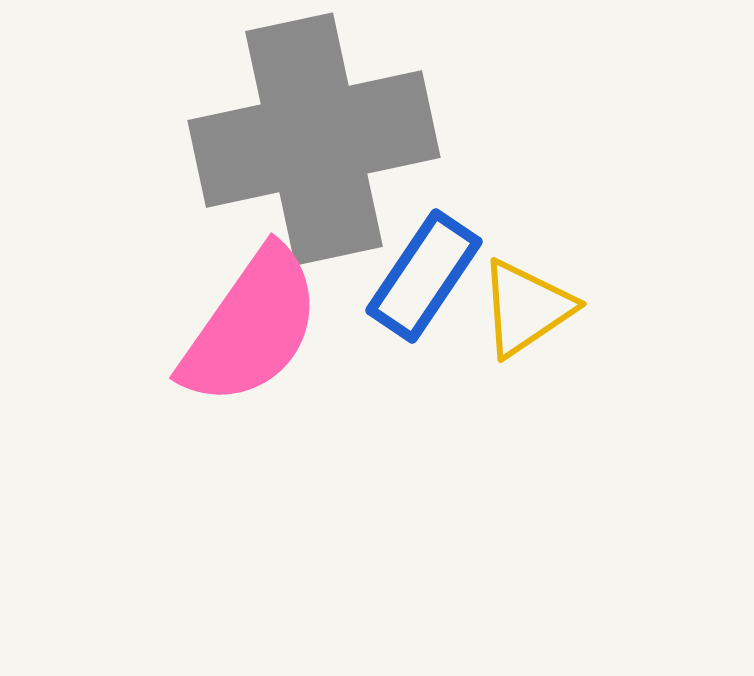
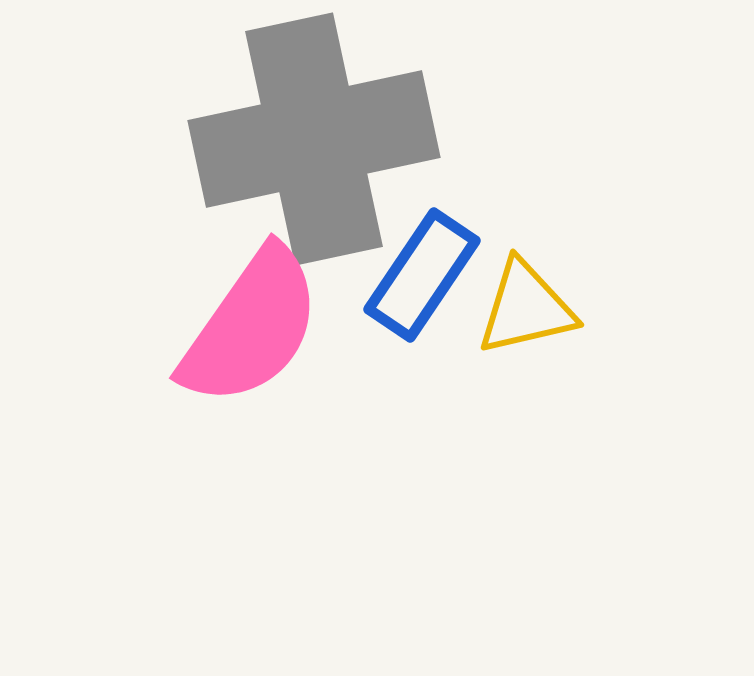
blue rectangle: moved 2 px left, 1 px up
yellow triangle: rotated 21 degrees clockwise
